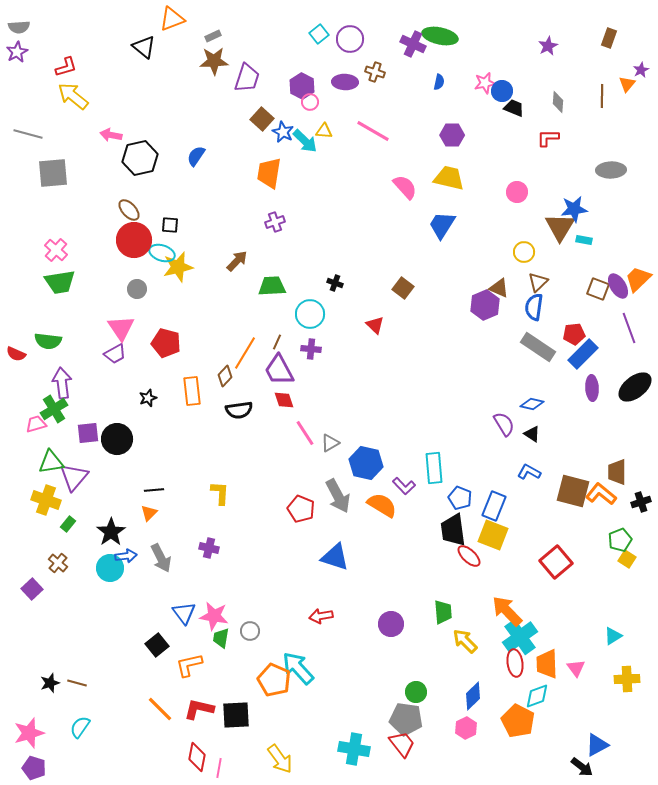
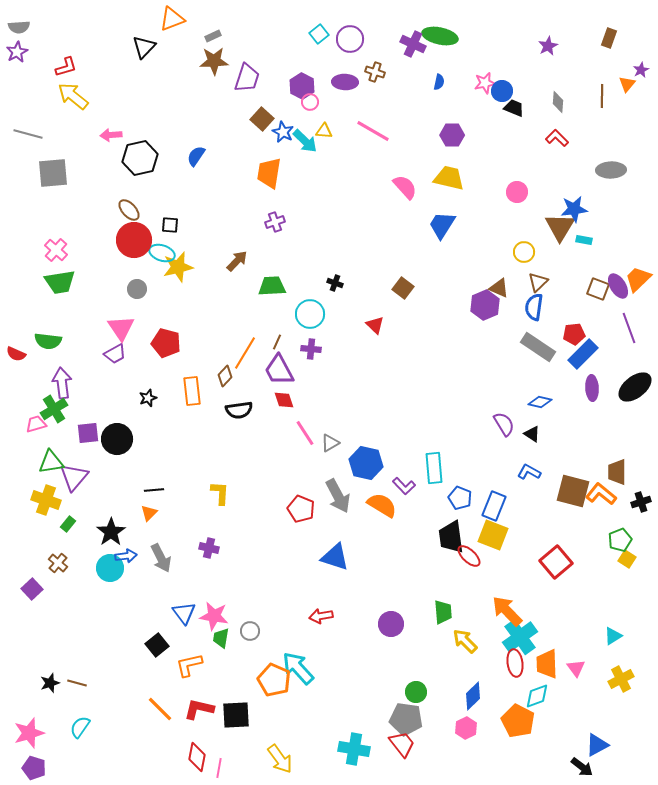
black triangle at (144, 47): rotated 35 degrees clockwise
pink arrow at (111, 135): rotated 15 degrees counterclockwise
red L-shape at (548, 138): moved 9 px right; rotated 45 degrees clockwise
blue diamond at (532, 404): moved 8 px right, 2 px up
black trapezoid at (453, 530): moved 2 px left, 7 px down
yellow cross at (627, 679): moved 6 px left; rotated 25 degrees counterclockwise
